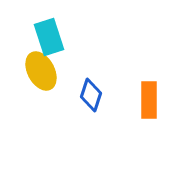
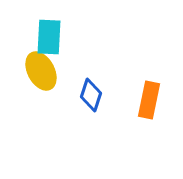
cyan rectangle: rotated 21 degrees clockwise
orange rectangle: rotated 12 degrees clockwise
